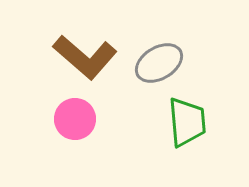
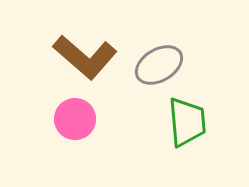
gray ellipse: moved 2 px down
